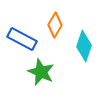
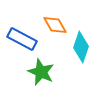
orange diamond: rotated 60 degrees counterclockwise
cyan diamond: moved 3 px left, 1 px down
